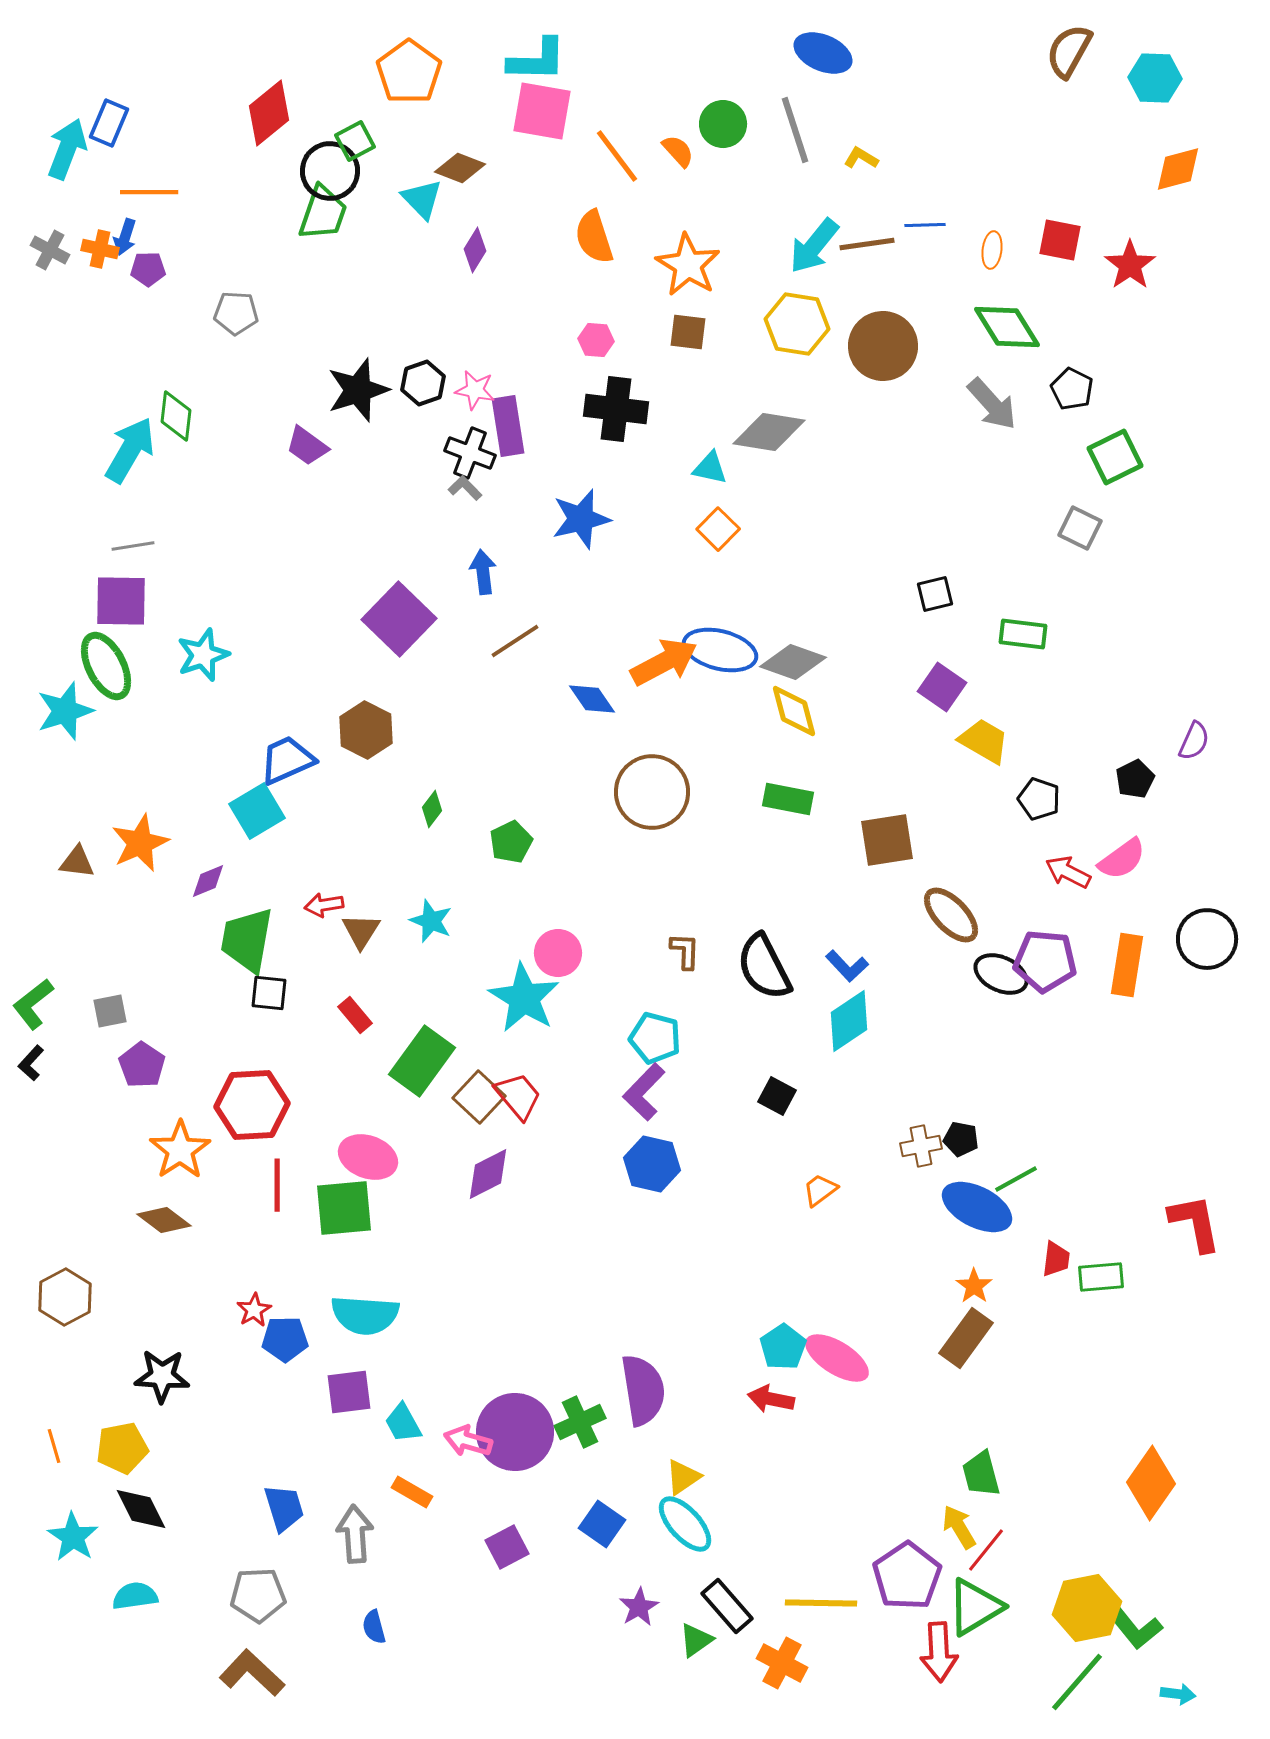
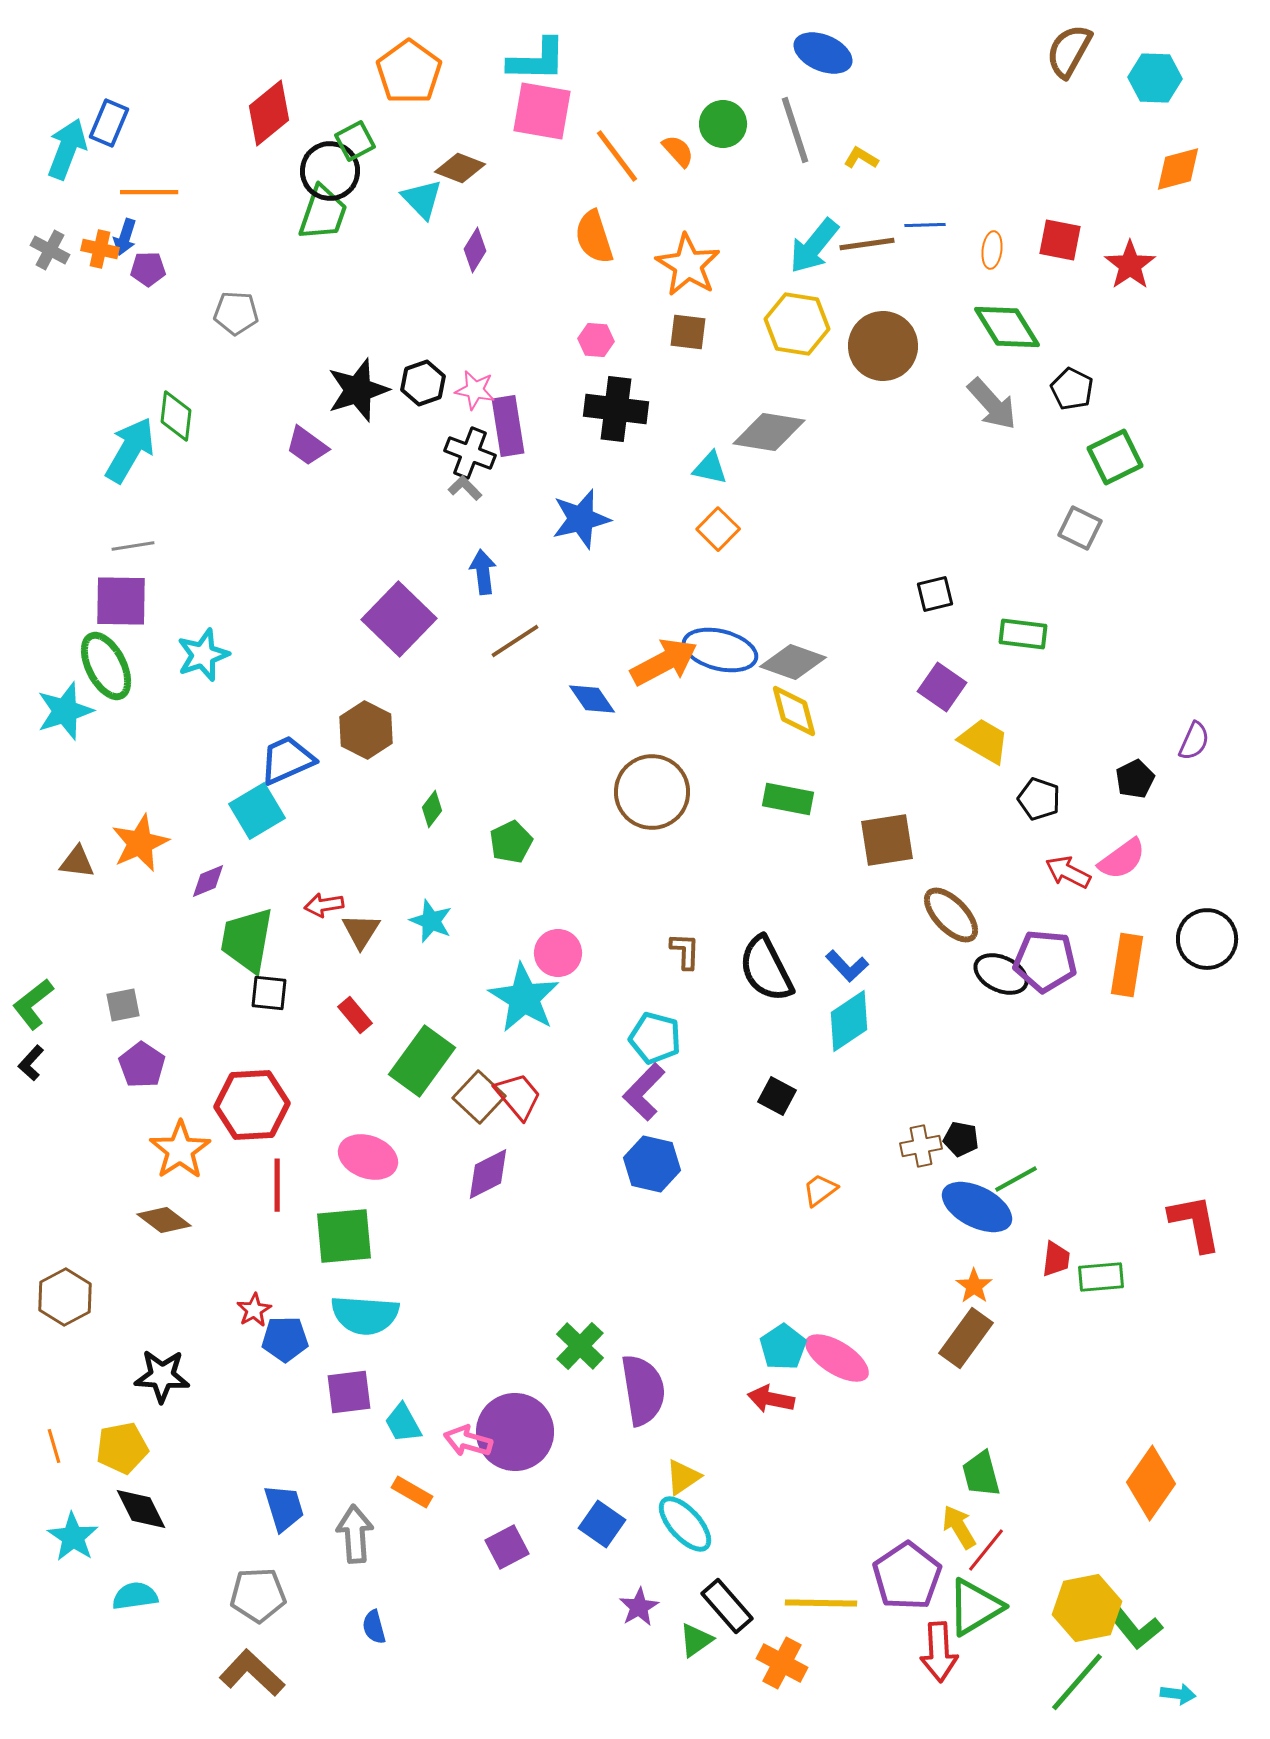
black semicircle at (764, 967): moved 2 px right, 2 px down
gray square at (110, 1011): moved 13 px right, 6 px up
green square at (344, 1208): moved 28 px down
green cross at (580, 1422): moved 76 px up; rotated 21 degrees counterclockwise
